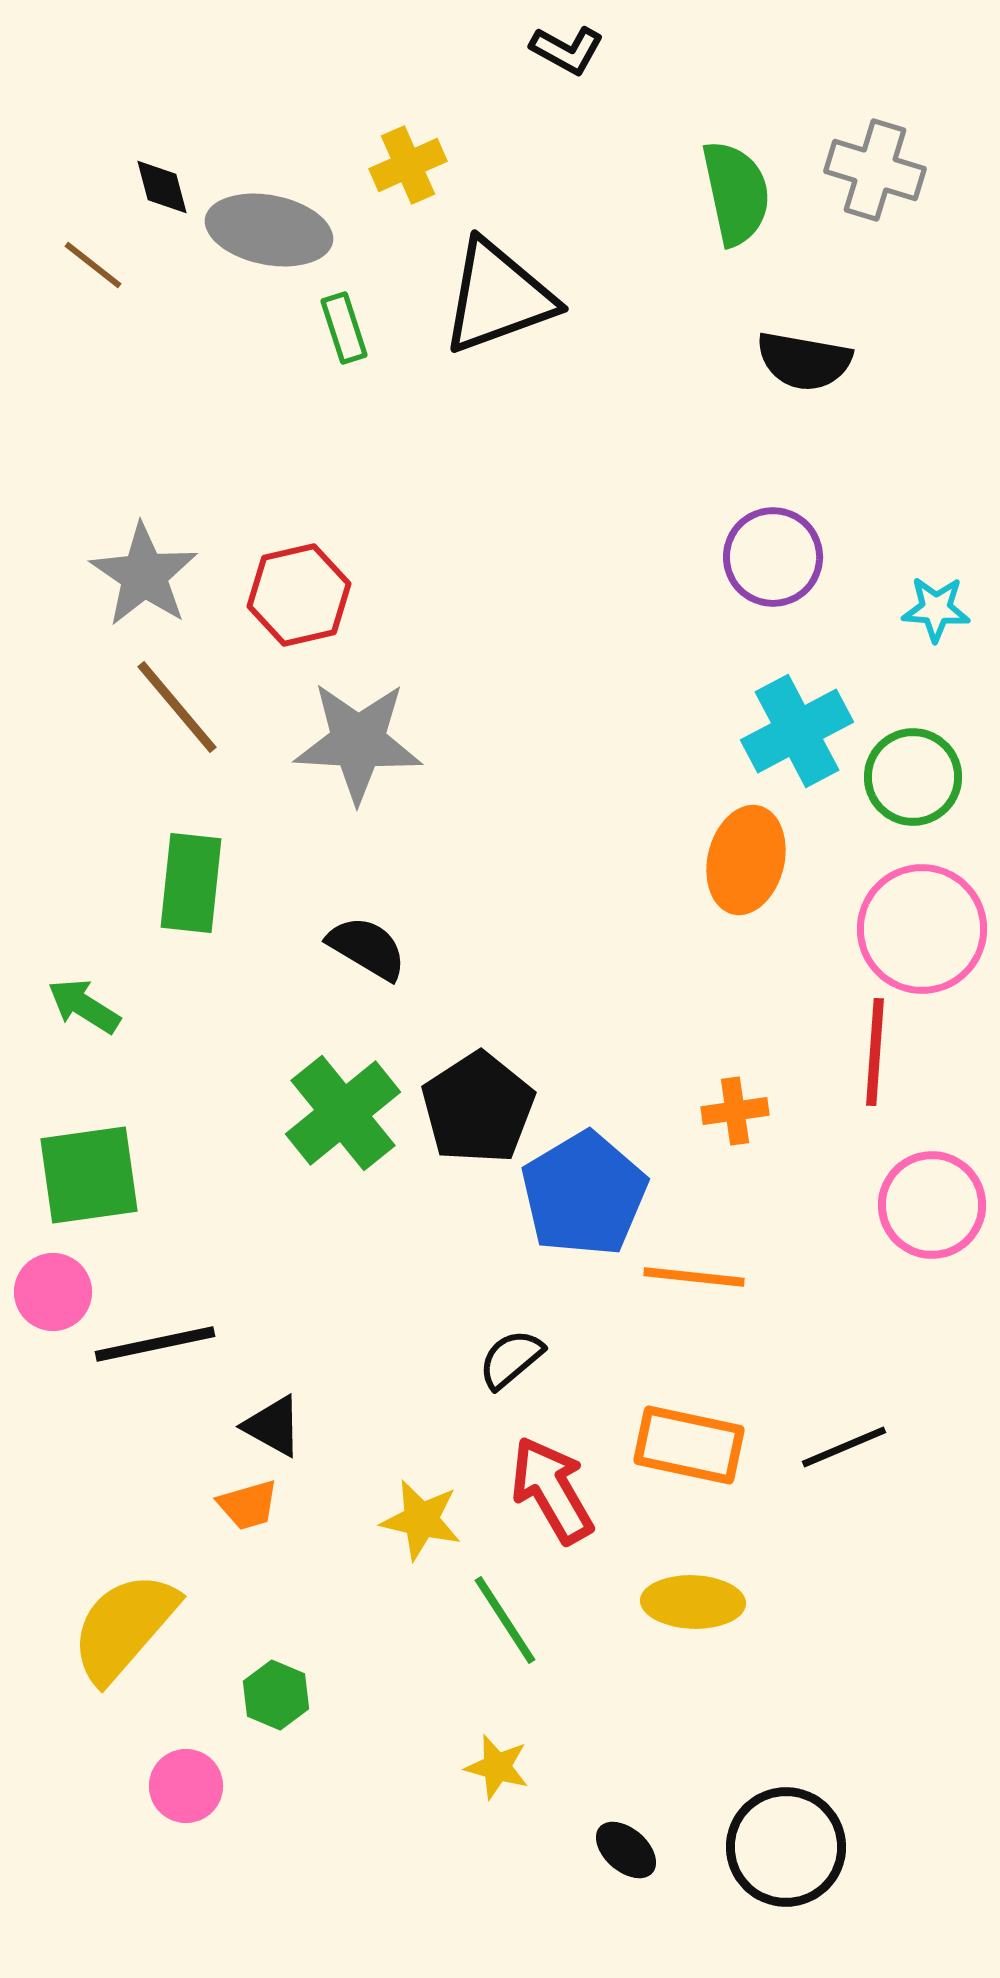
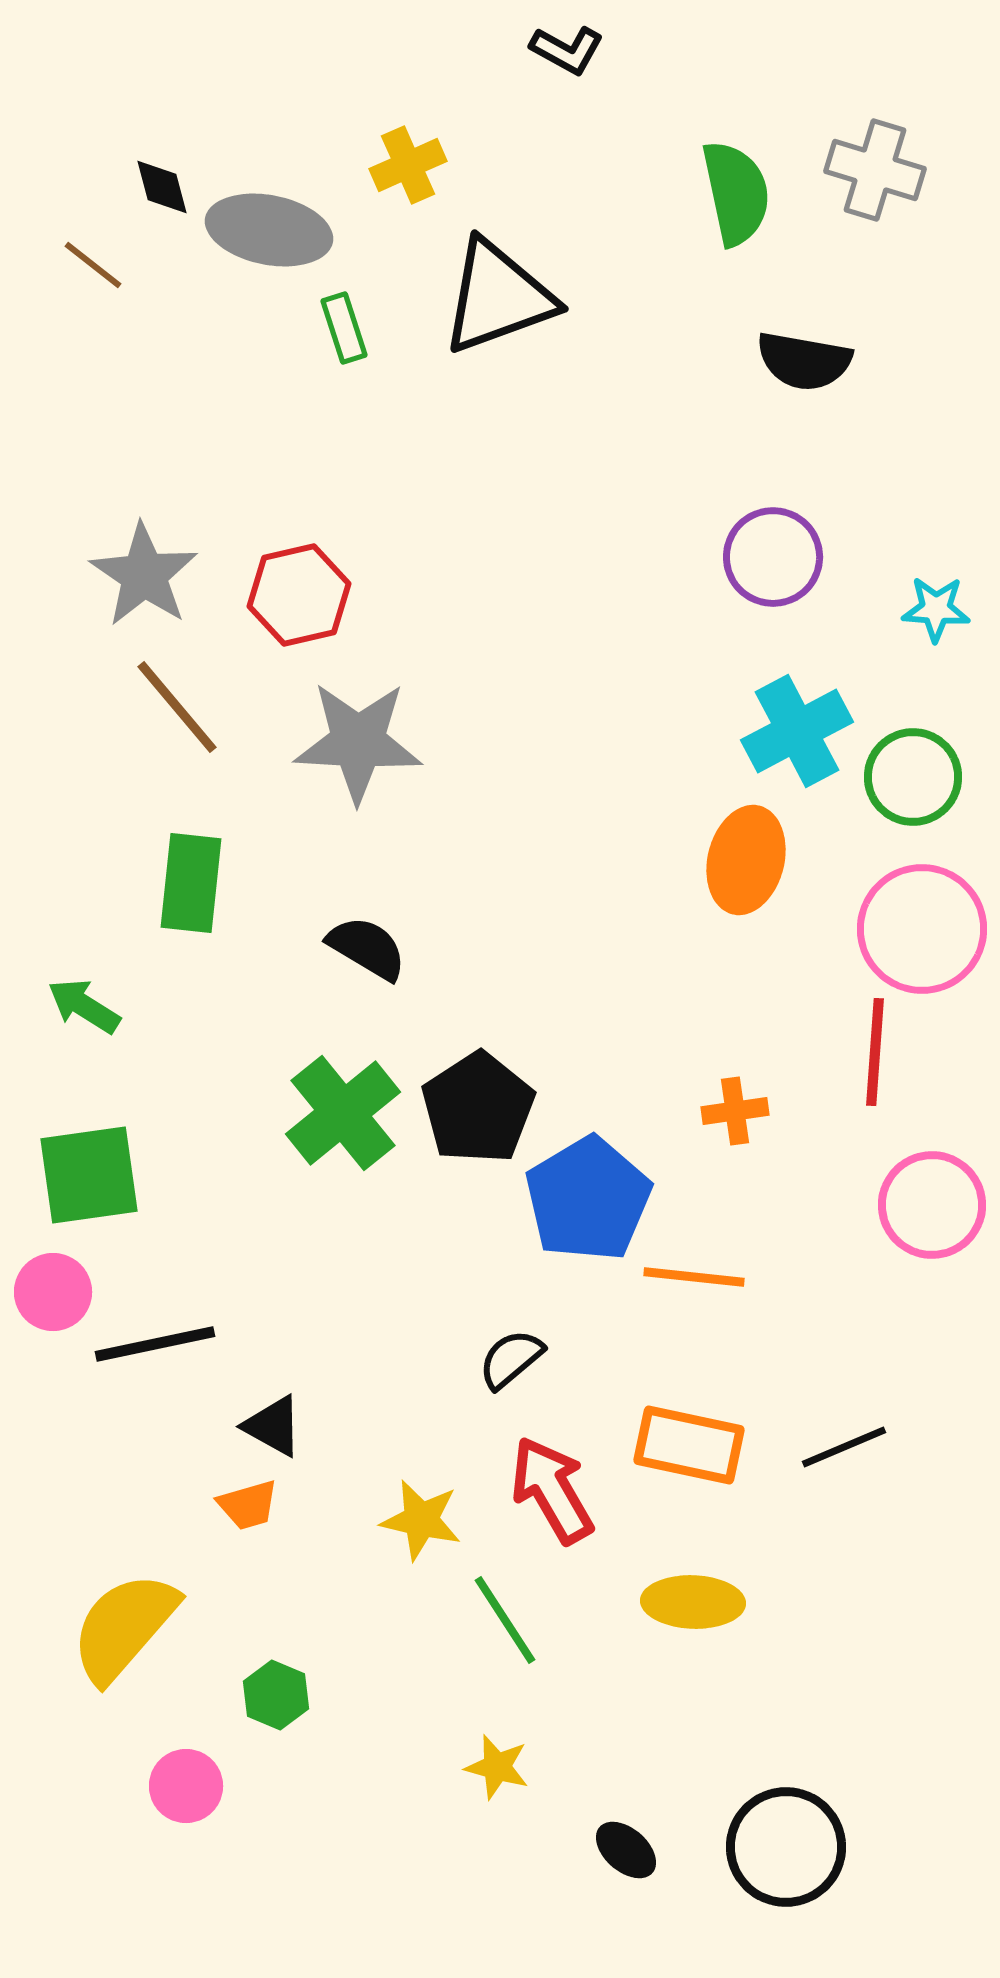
blue pentagon at (584, 1194): moved 4 px right, 5 px down
